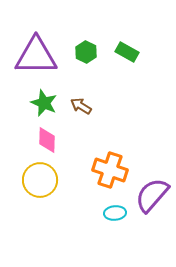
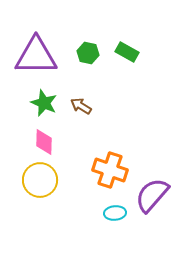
green hexagon: moved 2 px right, 1 px down; rotated 15 degrees counterclockwise
pink diamond: moved 3 px left, 2 px down
